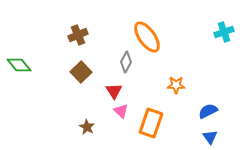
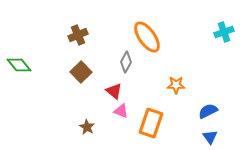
red triangle: rotated 18 degrees counterclockwise
pink triangle: rotated 21 degrees counterclockwise
